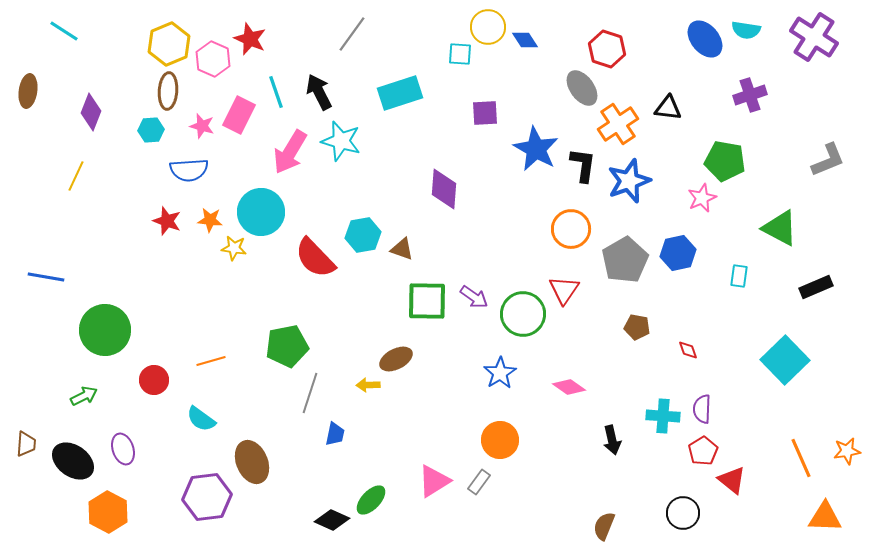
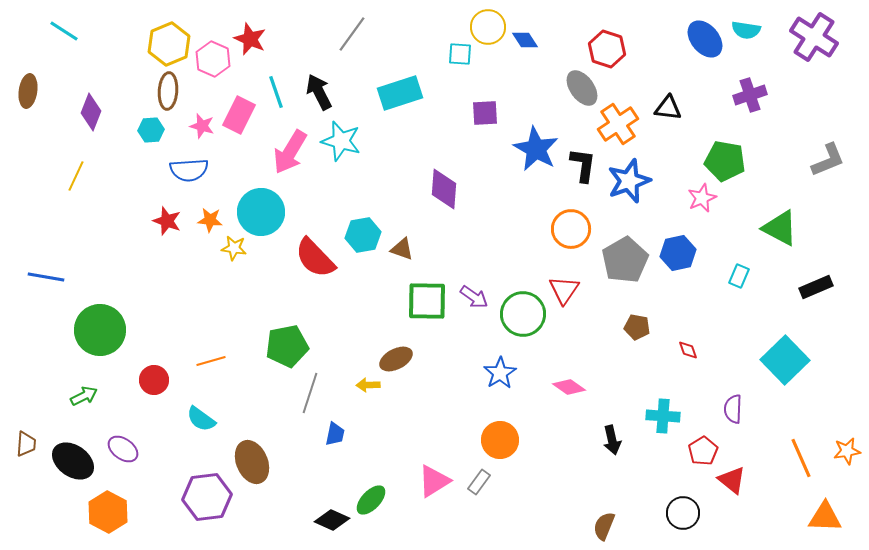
cyan rectangle at (739, 276): rotated 15 degrees clockwise
green circle at (105, 330): moved 5 px left
purple semicircle at (702, 409): moved 31 px right
purple ellipse at (123, 449): rotated 36 degrees counterclockwise
